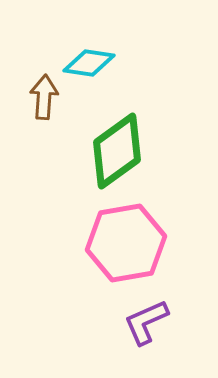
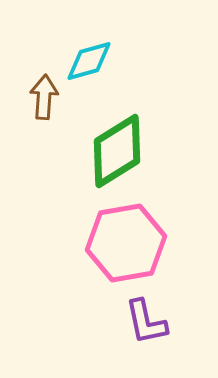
cyan diamond: moved 2 px up; rotated 24 degrees counterclockwise
green diamond: rotated 4 degrees clockwise
purple L-shape: rotated 78 degrees counterclockwise
